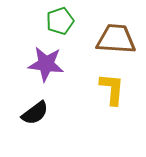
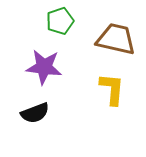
brown trapezoid: rotated 9 degrees clockwise
purple star: moved 2 px left, 3 px down
black semicircle: rotated 16 degrees clockwise
